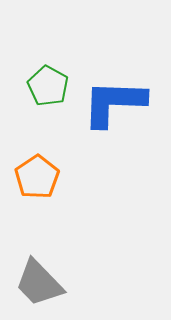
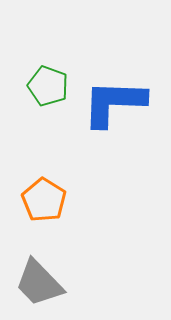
green pentagon: rotated 9 degrees counterclockwise
orange pentagon: moved 7 px right, 23 px down; rotated 6 degrees counterclockwise
